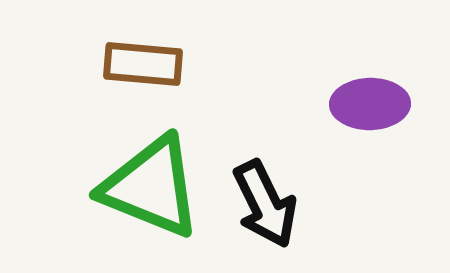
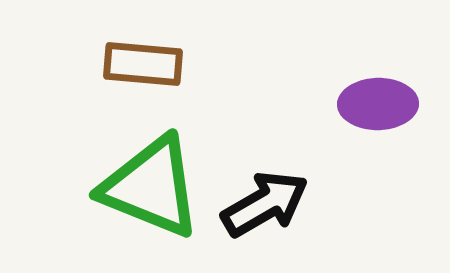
purple ellipse: moved 8 px right
black arrow: rotated 94 degrees counterclockwise
